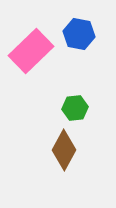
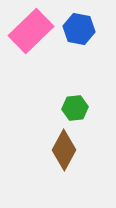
blue hexagon: moved 5 px up
pink rectangle: moved 20 px up
